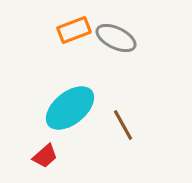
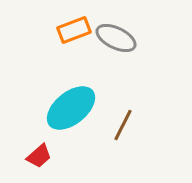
cyan ellipse: moved 1 px right
brown line: rotated 56 degrees clockwise
red trapezoid: moved 6 px left
